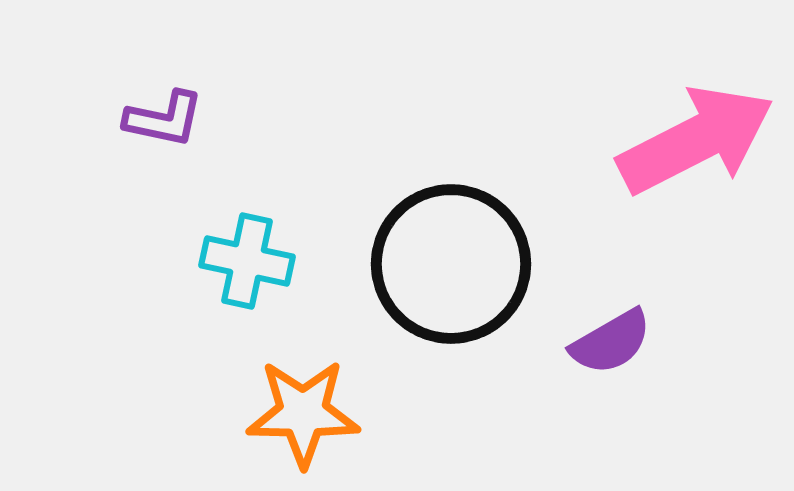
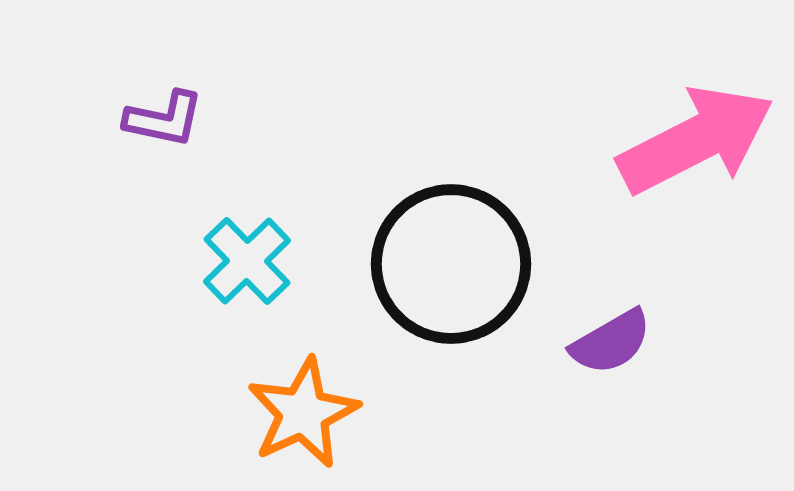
cyan cross: rotated 34 degrees clockwise
orange star: rotated 26 degrees counterclockwise
